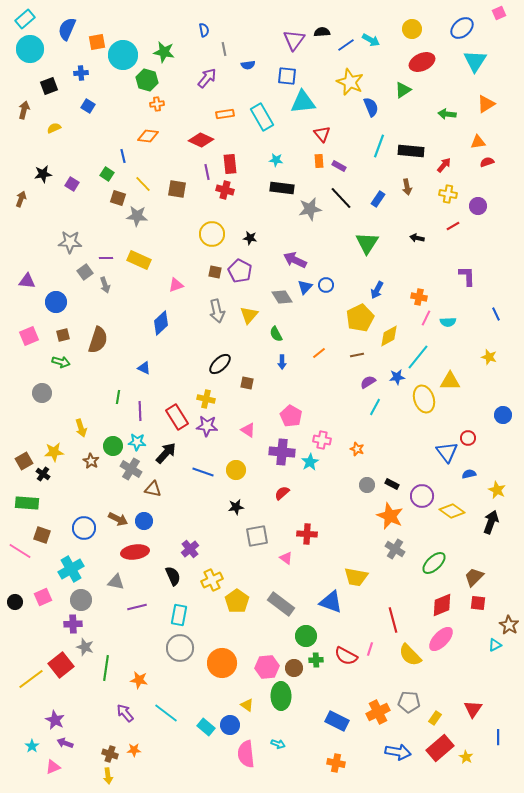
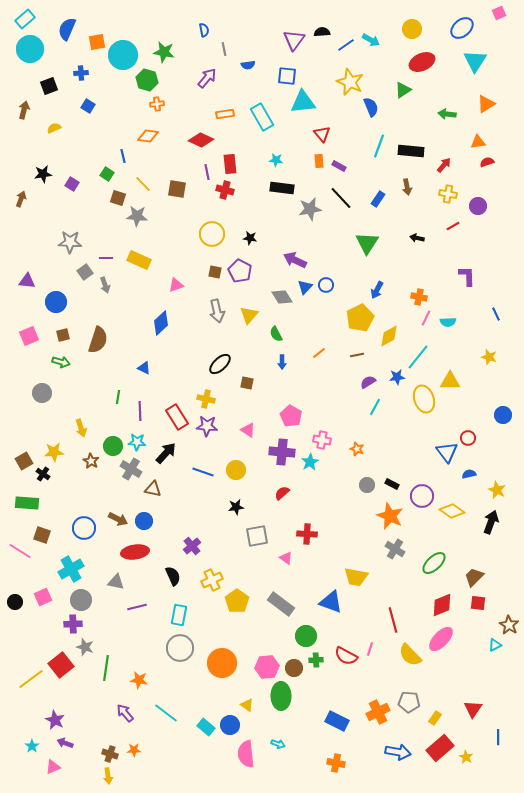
purple cross at (190, 549): moved 2 px right, 3 px up
